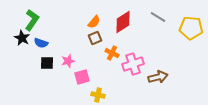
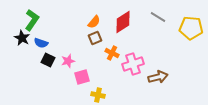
black square: moved 1 px right, 3 px up; rotated 24 degrees clockwise
